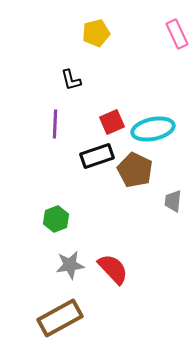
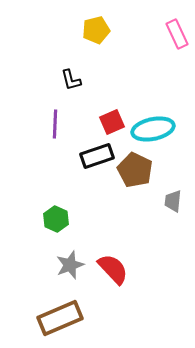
yellow pentagon: moved 3 px up
green hexagon: rotated 15 degrees counterclockwise
gray star: rotated 12 degrees counterclockwise
brown rectangle: rotated 6 degrees clockwise
